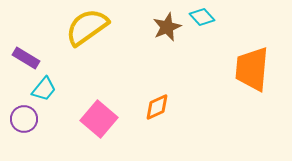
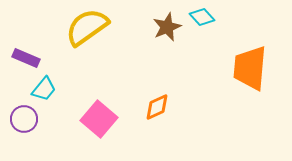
purple rectangle: rotated 8 degrees counterclockwise
orange trapezoid: moved 2 px left, 1 px up
